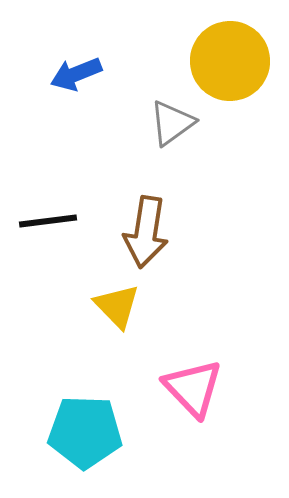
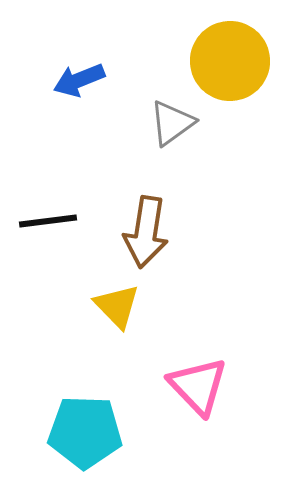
blue arrow: moved 3 px right, 6 px down
pink triangle: moved 5 px right, 2 px up
